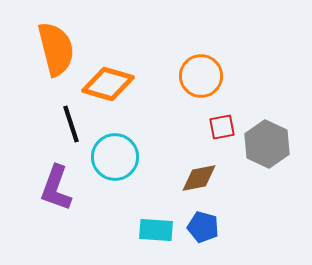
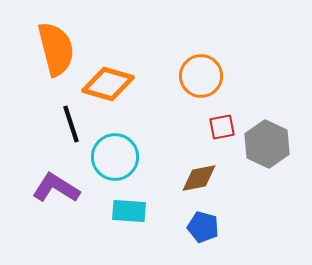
purple L-shape: rotated 102 degrees clockwise
cyan rectangle: moved 27 px left, 19 px up
